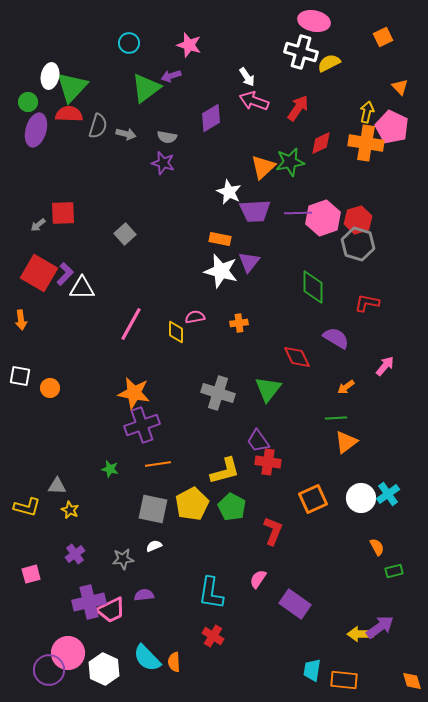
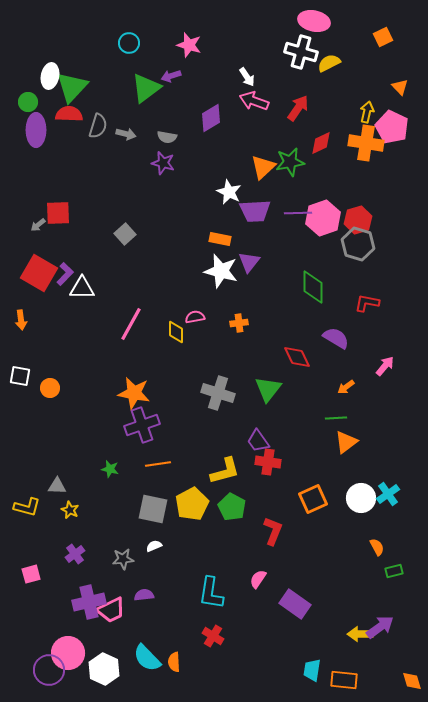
purple ellipse at (36, 130): rotated 16 degrees counterclockwise
red square at (63, 213): moved 5 px left
